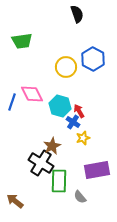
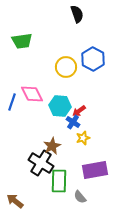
cyan hexagon: rotated 10 degrees counterclockwise
red arrow: rotated 96 degrees counterclockwise
purple rectangle: moved 2 px left
